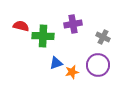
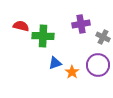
purple cross: moved 8 px right
blue triangle: moved 1 px left
orange star: rotated 24 degrees counterclockwise
